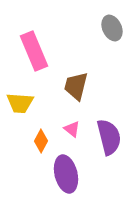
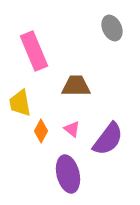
brown trapezoid: rotated 76 degrees clockwise
yellow trapezoid: rotated 76 degrees clockwise
purple semicircle: moved 1 px left, 2 px down; rotated 51 degrees clockwise
orange diamond: moved 10 px up
purple ellipse: moved 2 px right
